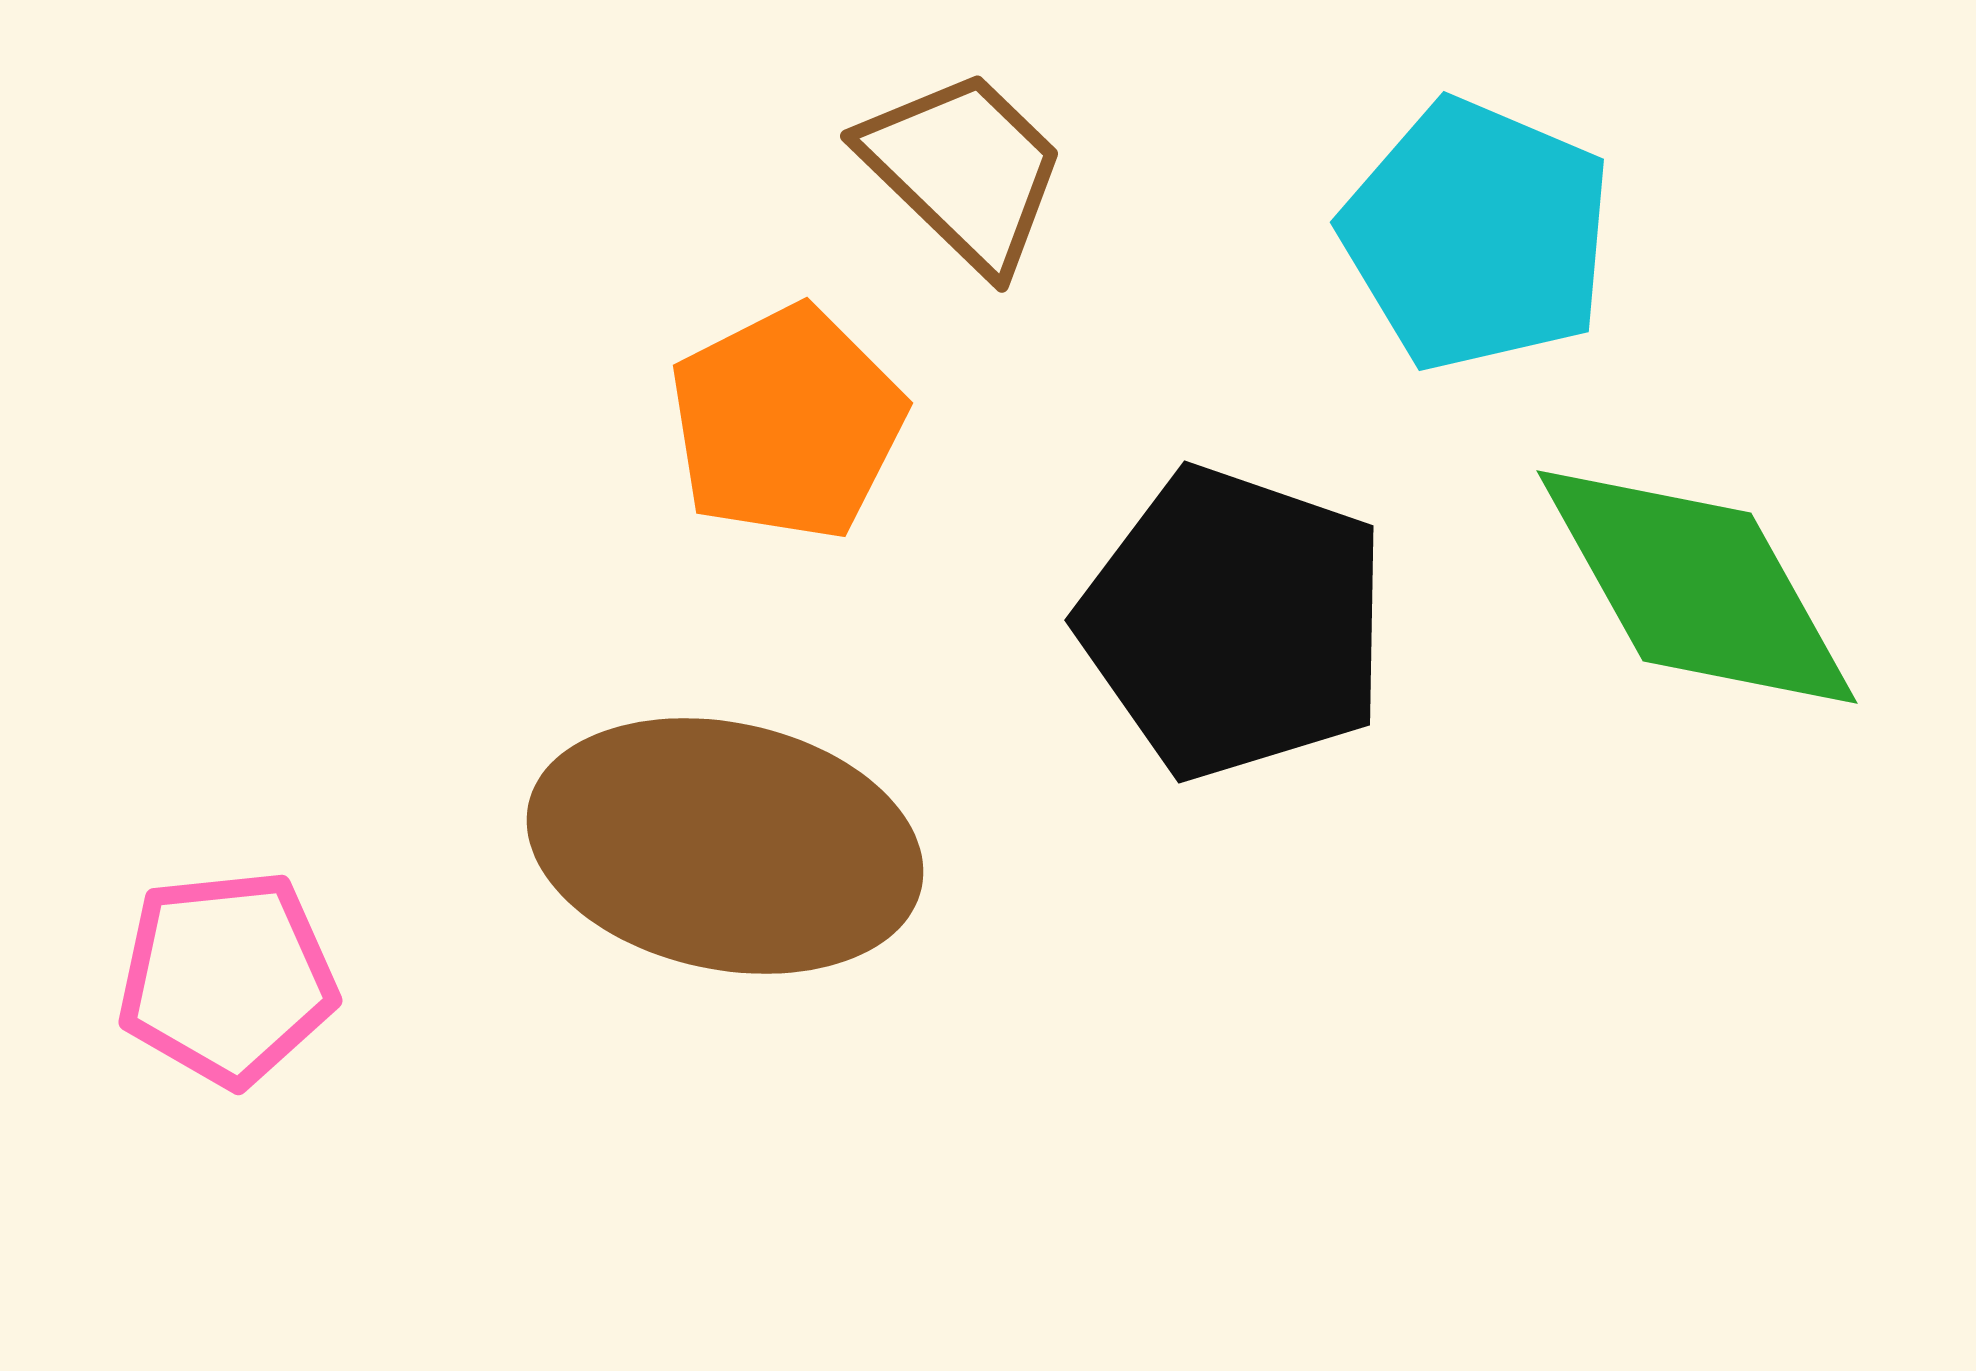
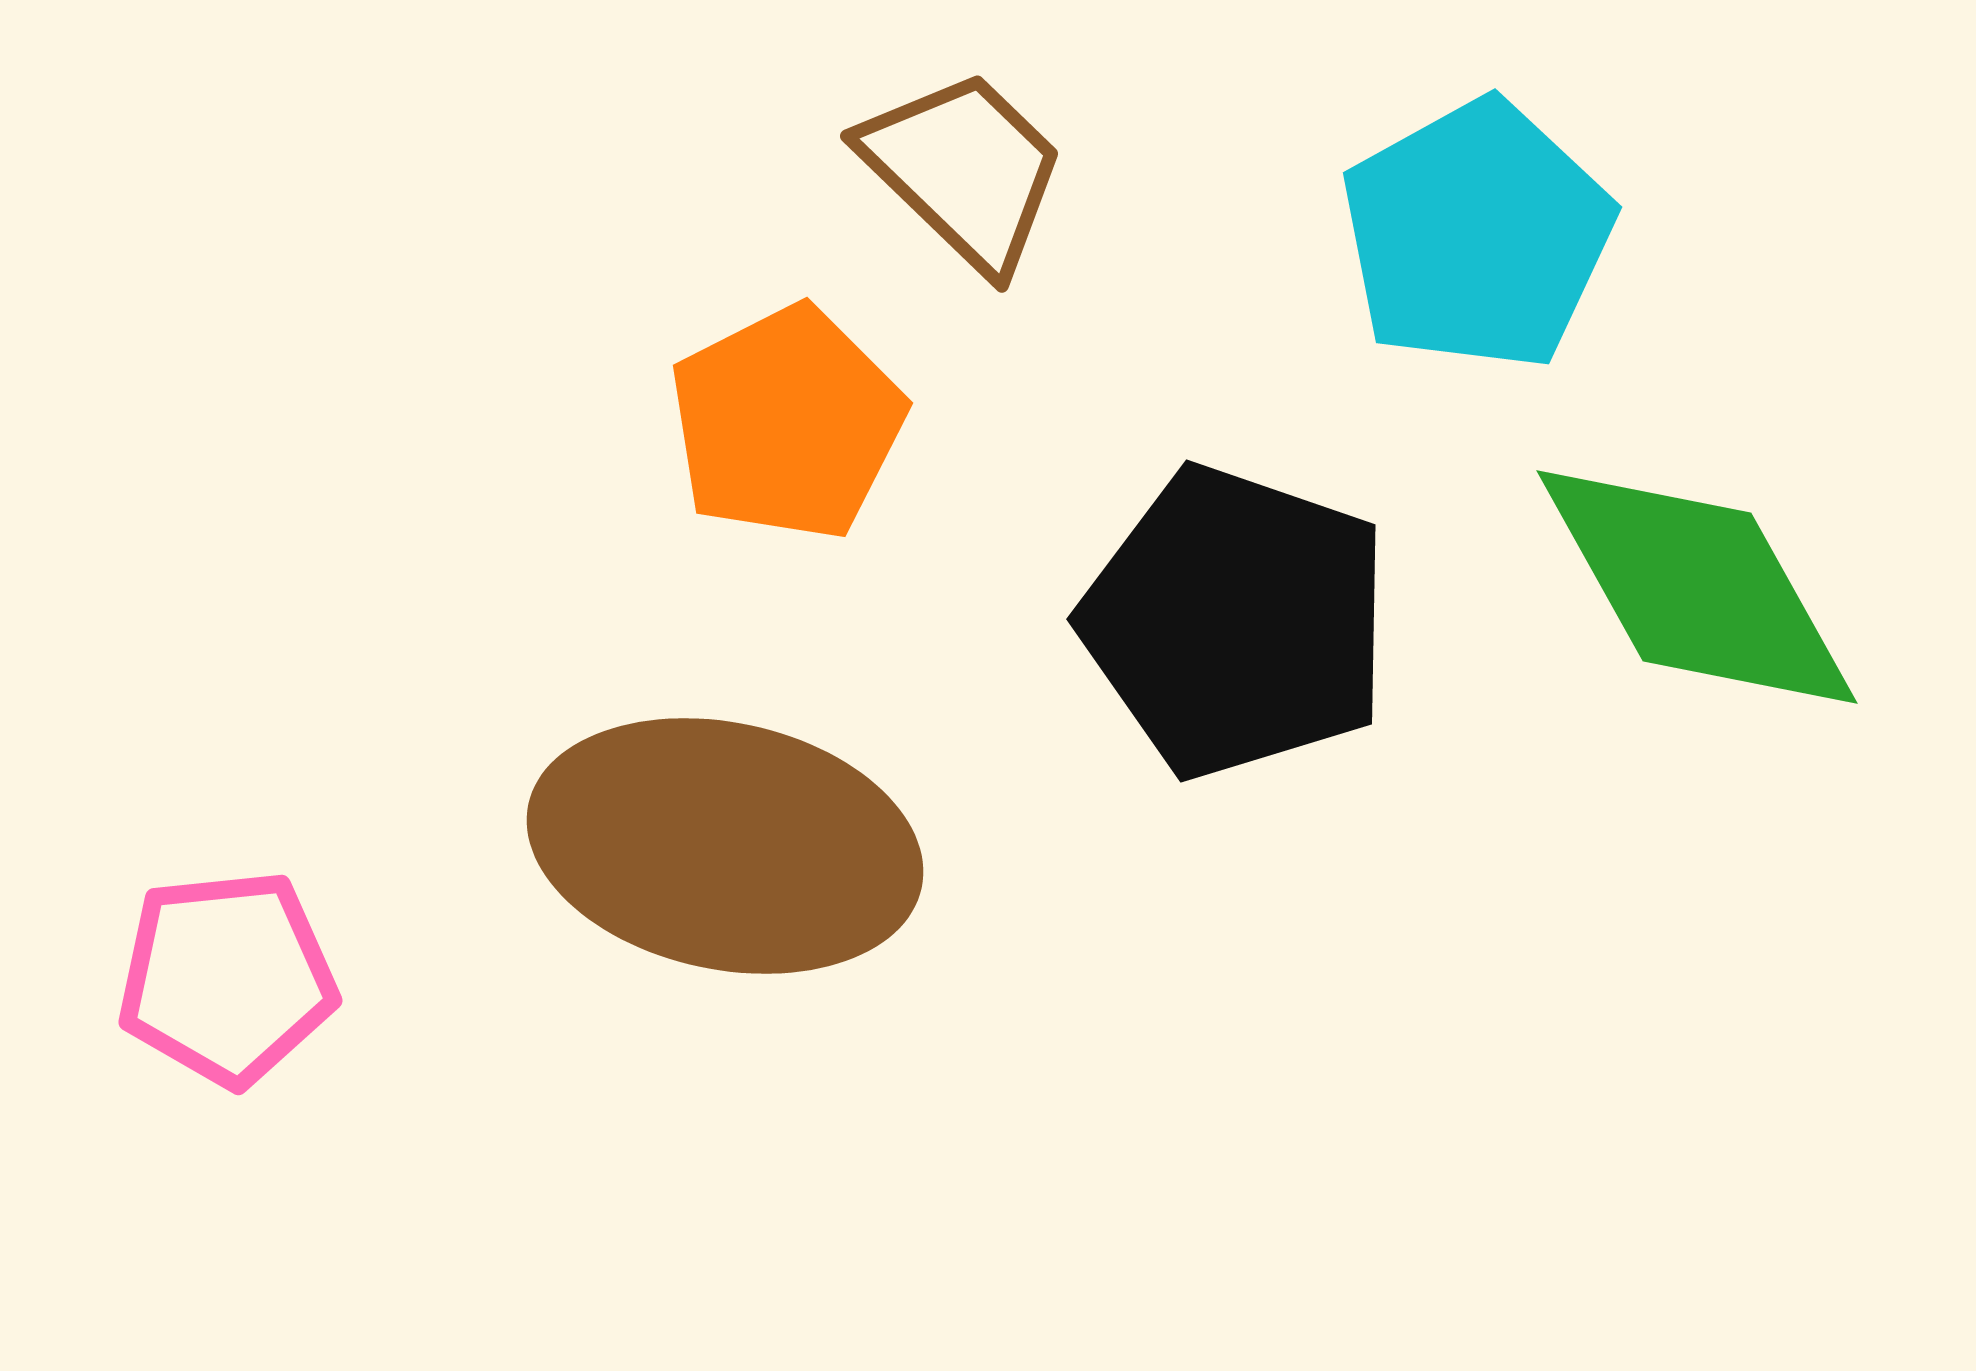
cyan pentagon: rotated 20 degrees clockwise
black pentagon: moved 2 px right, 1 px up
